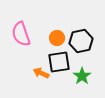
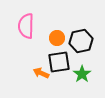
pink semicircle: moved 5 px right, 8 px up; rotated 20 degrees clockwise
green star: moved 2 px up
